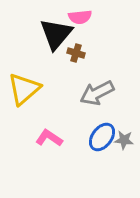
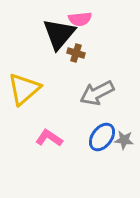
pink semicircle: moved 2 px down
black triangle: moved 3 px right
